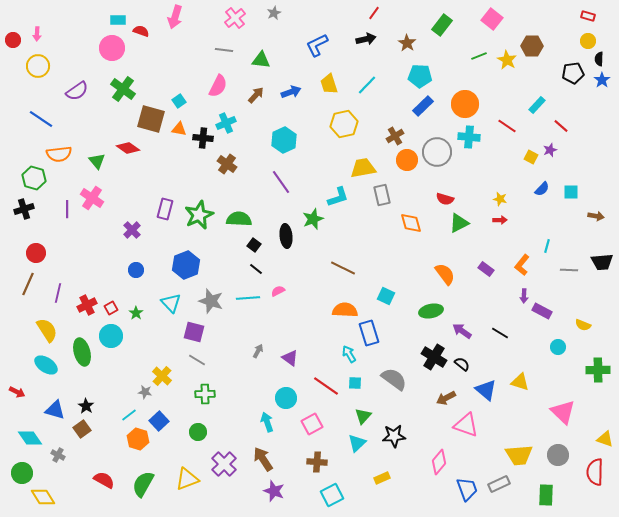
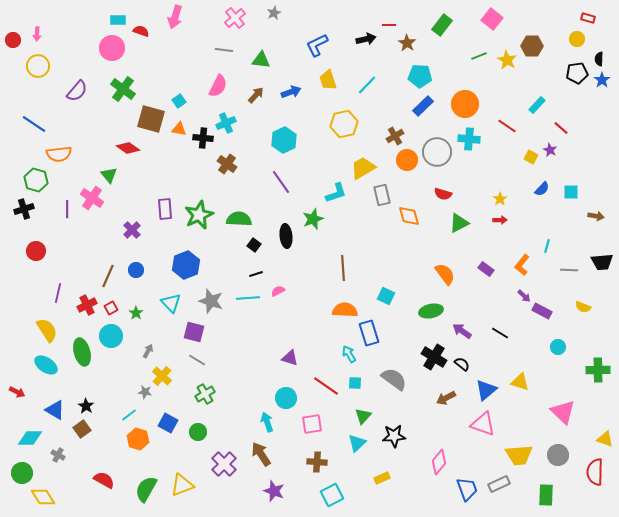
red line at (374, 13): moved 15 px right, 12 px down; rotated 56 degrees clockwise
red rectangle at (588, 16): moved 2 px down
yellow circle at (588, 41): moved 11 px left, 2 px up
black pentagon at (573, 73): moved 4 px right
yellow trapezoid at (329, 84): moved 1 px left, 4 px up
purple semicircle at (77, 91): rotated 15 degrees counterclockwise
blue line at (41, 119): moved 7 px left, 5 px down
red line at (561, 126): moved 2 px down
cyan cross at (469, 137): moved 2 px down
purple star at (550, 150): rotated 24 degrees counterclockwise
green triangle at (97, 161): moved 12 px right, 14 px down
yellow trapezoid at (363, 168): rotated 20 degrees counterclockwise
green hexagon at (34, 178): moved 2 px right, 2 px down
cyan L-shape at (338, 197): moved 2 px left, 4 px up
red semicircle at (445, 199): moved 2 px left, 5 px up
yellow star at (500, 199): rotated 24 degrees clockwise
purple rectangle at (165, 209): rotated 20 degrees counterclockwise
orange diamond at (411, 223): moved 2 px left, 7 px up
red circle at (36, 253): moved 2 px up
brown line at (343, 268): rotated 60 degrees clockwise
black line at (256, 269): moved 5 px down; rotated 56 degrees counterclockwise
brown line at (28, 284): moved 80 px right, 8 px up
purple arrow at (524, 296): rotated 48 degrees counterclockwise
yellow semicircle at (583, 325): moved 18 px up
gray arrow at (258, 351): moved 110 px left
purple triangle at (290, 358): rotated 18 degrees counterclockwise
blue triangle at (486, 390): rotated 40 degrees clockwise
green cross at (205, 394): rotated 30 degrees counterclockwise
blue triangle at (55, 410): rotated 15 degrees clockwise
blue square at (159, 421): moved 9 px right, 2 px down; rotated 18 degrees counterclockwise
pink square at (312, 424): rotated 20 degrees clockwise
pink triangle at (466, 425): moved 17 px right, 1 px up
cyan diamond at (30, 438): rotated 55 degrees counterclockwise
brown arrow at (263, 459): moved 2 px left, 5 px up
yellow triangle at (187, 479): moved 5 px left, 6 px down
green semicircle at (143, 484): moved 3 px right, 5 px down
